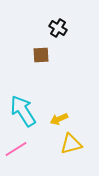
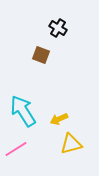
brown square: rotated 24 degrees clockwise
